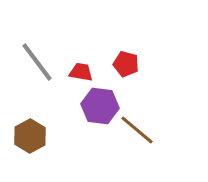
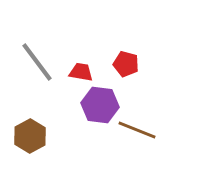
purple hexagon: moved 1 px up
brown line: rotated 18 degrees counterclockwise
